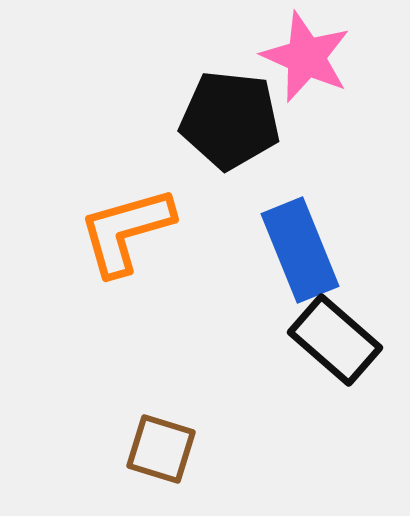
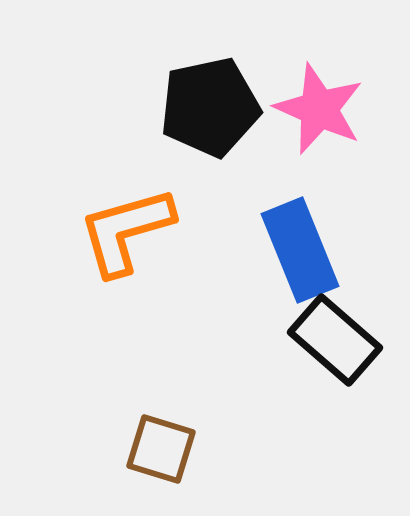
pink star: moved 13 px right, 52 px down
black pentagon: moved 20 px left, 13 px up; rotated 18 degrees counterclockwise
